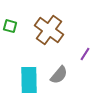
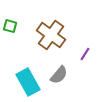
brown cross: moved 2 px right, 5 px down
cyan rectangle: moved 1 px left, 2 px down; rotated 28 degrees counterclockwise
